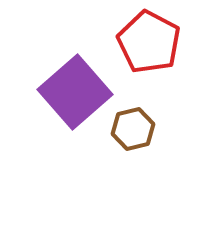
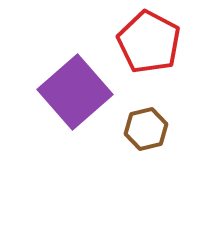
brown hexagon: moved 13 px right
